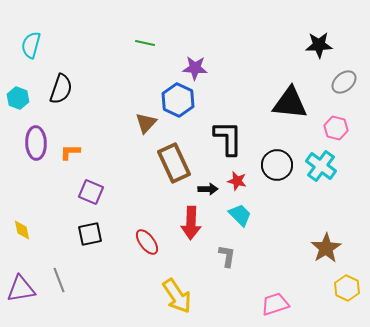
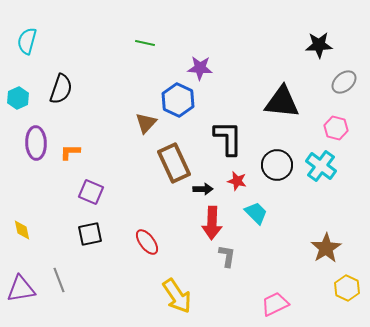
cyan semicircle: moved 4 px left, 4 px up
purple star: moved 5 px right
cyan hexagon: rotated 15 degrees clockwise
black triangle: moved 8 px left, 1 px up
black arrow: moved 5 px left
cyan trapezoid: moved 16 px right, 2 px up
red arrow: moved 21 px right
pink trapezoid: rotated 8 degrees counterclockwise
